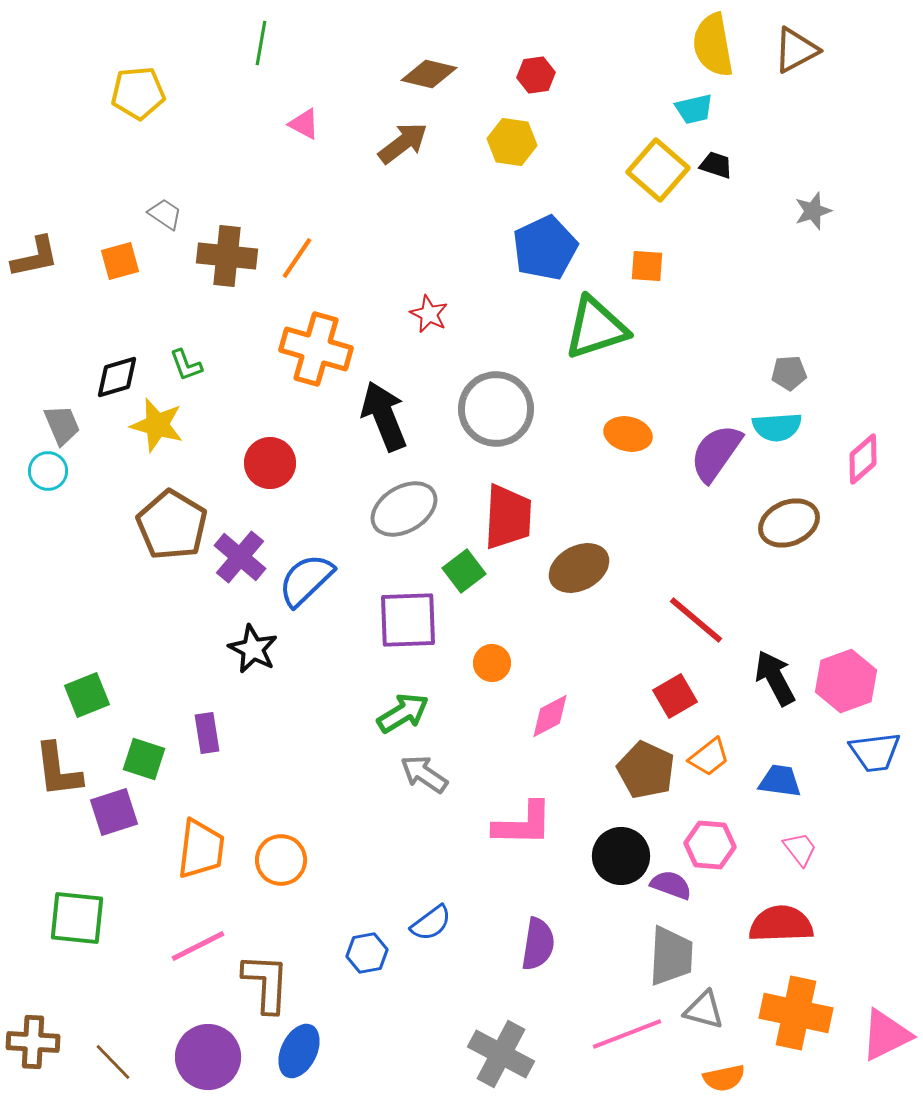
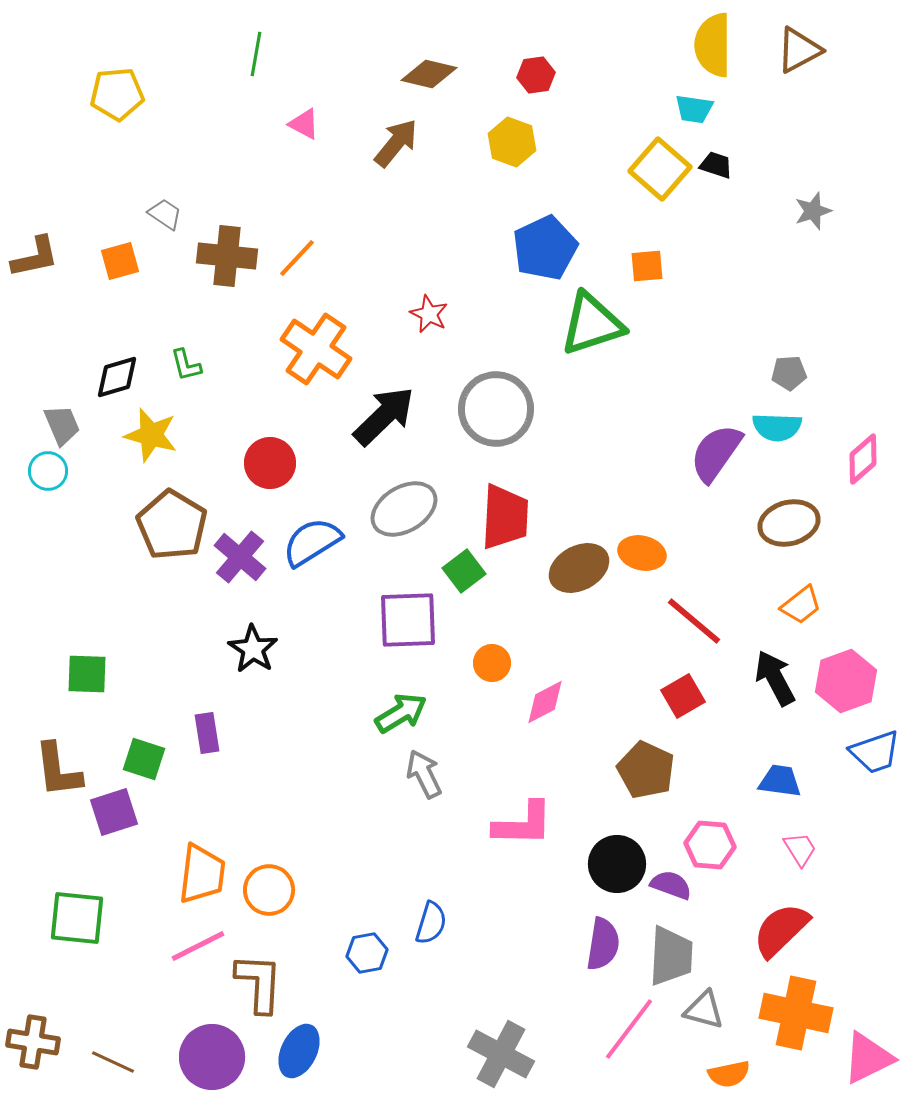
green line at (261, 43): moved 5 px left, 11 px down
yellow semicircle at (713, 45): rotated 10 degrees clockwise
brown triangle at (796, 50): moved 3 px right
yellow pentagon at (138, 93): moved 21 px left, 1 px down
cyan trapezoid at (694, 109): rotated 21 degrees clockwise
yellow hexagon at (512, 142): rotated 12 degrees clockwise
brown arrow at (403, 143): moved 7 px left; rotated 14 degrees counterclockwise
yellow square at (658, 170): moved 2 px right, 1 px up
orange line at (297, 258): rotated 9 degrees clockwise
orange square at (647, 266): rotated 9 degrees counterclockwise
green triangle at (596, 328): moved 4 px left, 4 px up
orange cross at (316, 349): rotated 18 degrees clockwise
green L-shape at (186, 365): rotated 6 degrees clockwise
black arrow at (384, 416): rotated 68 degrees clockwise
yellow star at (157, 425): moved 6 px left, 10 px down
cyan semicircle at (777, 427): rotated 6 degrees clockwise
orange ellipse at (628, 434): moved 14 px right, 119 px down
red trapezoid at (508, 517): moved 3 px left
brown ellipse at (789, 523): rotated 8 degrees clockwise
blue semicircle at (306, 580): moved 6 px right, 38 px up; rotated 12 degrees clockwise
red line at (696, 620): moved 2 px left, 1 px down
black star at (253, 649): rotated 6 degrees clockwise
green square at (87, 695): moved 21 px up; rotated 24 degrees clockwise
red square at (675, 696): moved 8 px right
green arrow at (403, 713): moved 2 px left
pink diamond at (550, 716): moved 5 px left, 14 px up
blue trapezoid at (875, 752): rotated 12 degrees counterclockwise
orange trapezoid at (709, 757): moved 92 px right, 152 px up
gray arrow at (424, 774): rotated 30 degrees clockwise
orange trapezoid at (201, 849): moved 1 px right, 25 px down
pink trapezoid at (800, 849): rotated 6 degrees clockwise
black circle at (621, 856): moved 4 px left, 8 px down
orange circle at (281, 860): moved 12 px left, 30 px down
blue semicircle at (431, 923): rotated 36 degrees counterclockwise
red semicircle at (781, 924): moved 6 px down; rotated 42 degrees counterclockwise
purple semicircle at (538, 944): moved 65 px right
brown L-shape at (266, 983): moved 7 px left
pink line at (627, 1034): moved 2 px right, 5 px up; rotated 32 degrees counterclockwise
pink triangle at (886, 1035): moved 18 px left, 23 px down
brown cross at (33, 1042): rotated 6 degrees clockwise
purple circle at (208, 1057): moved 4 px right
brown line at (113, 1062): rotated 21 degrees counterclockwise
orange semicircle at (724, 1078): moved 5 px right, 4 px up
